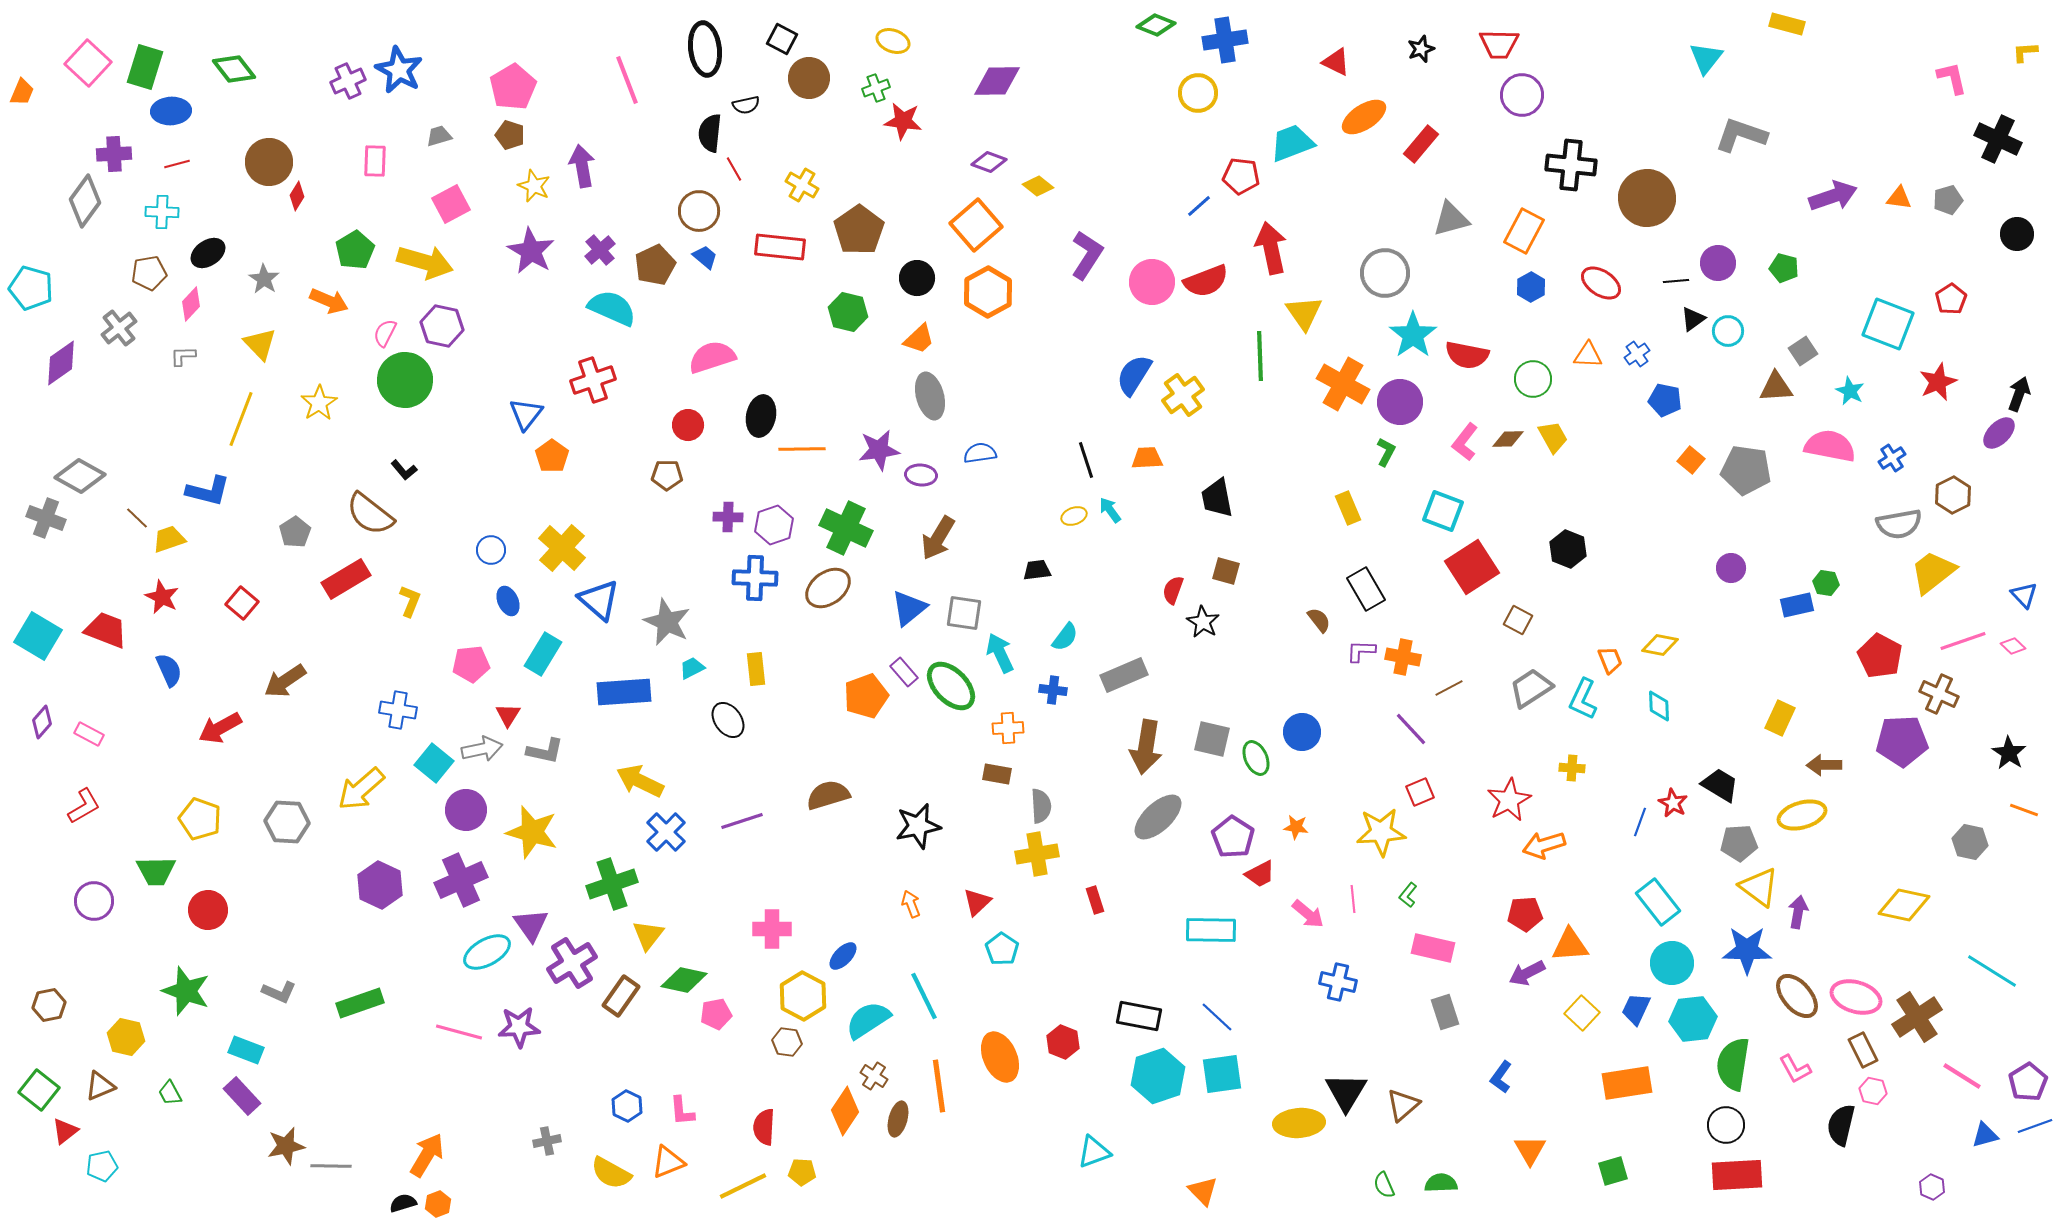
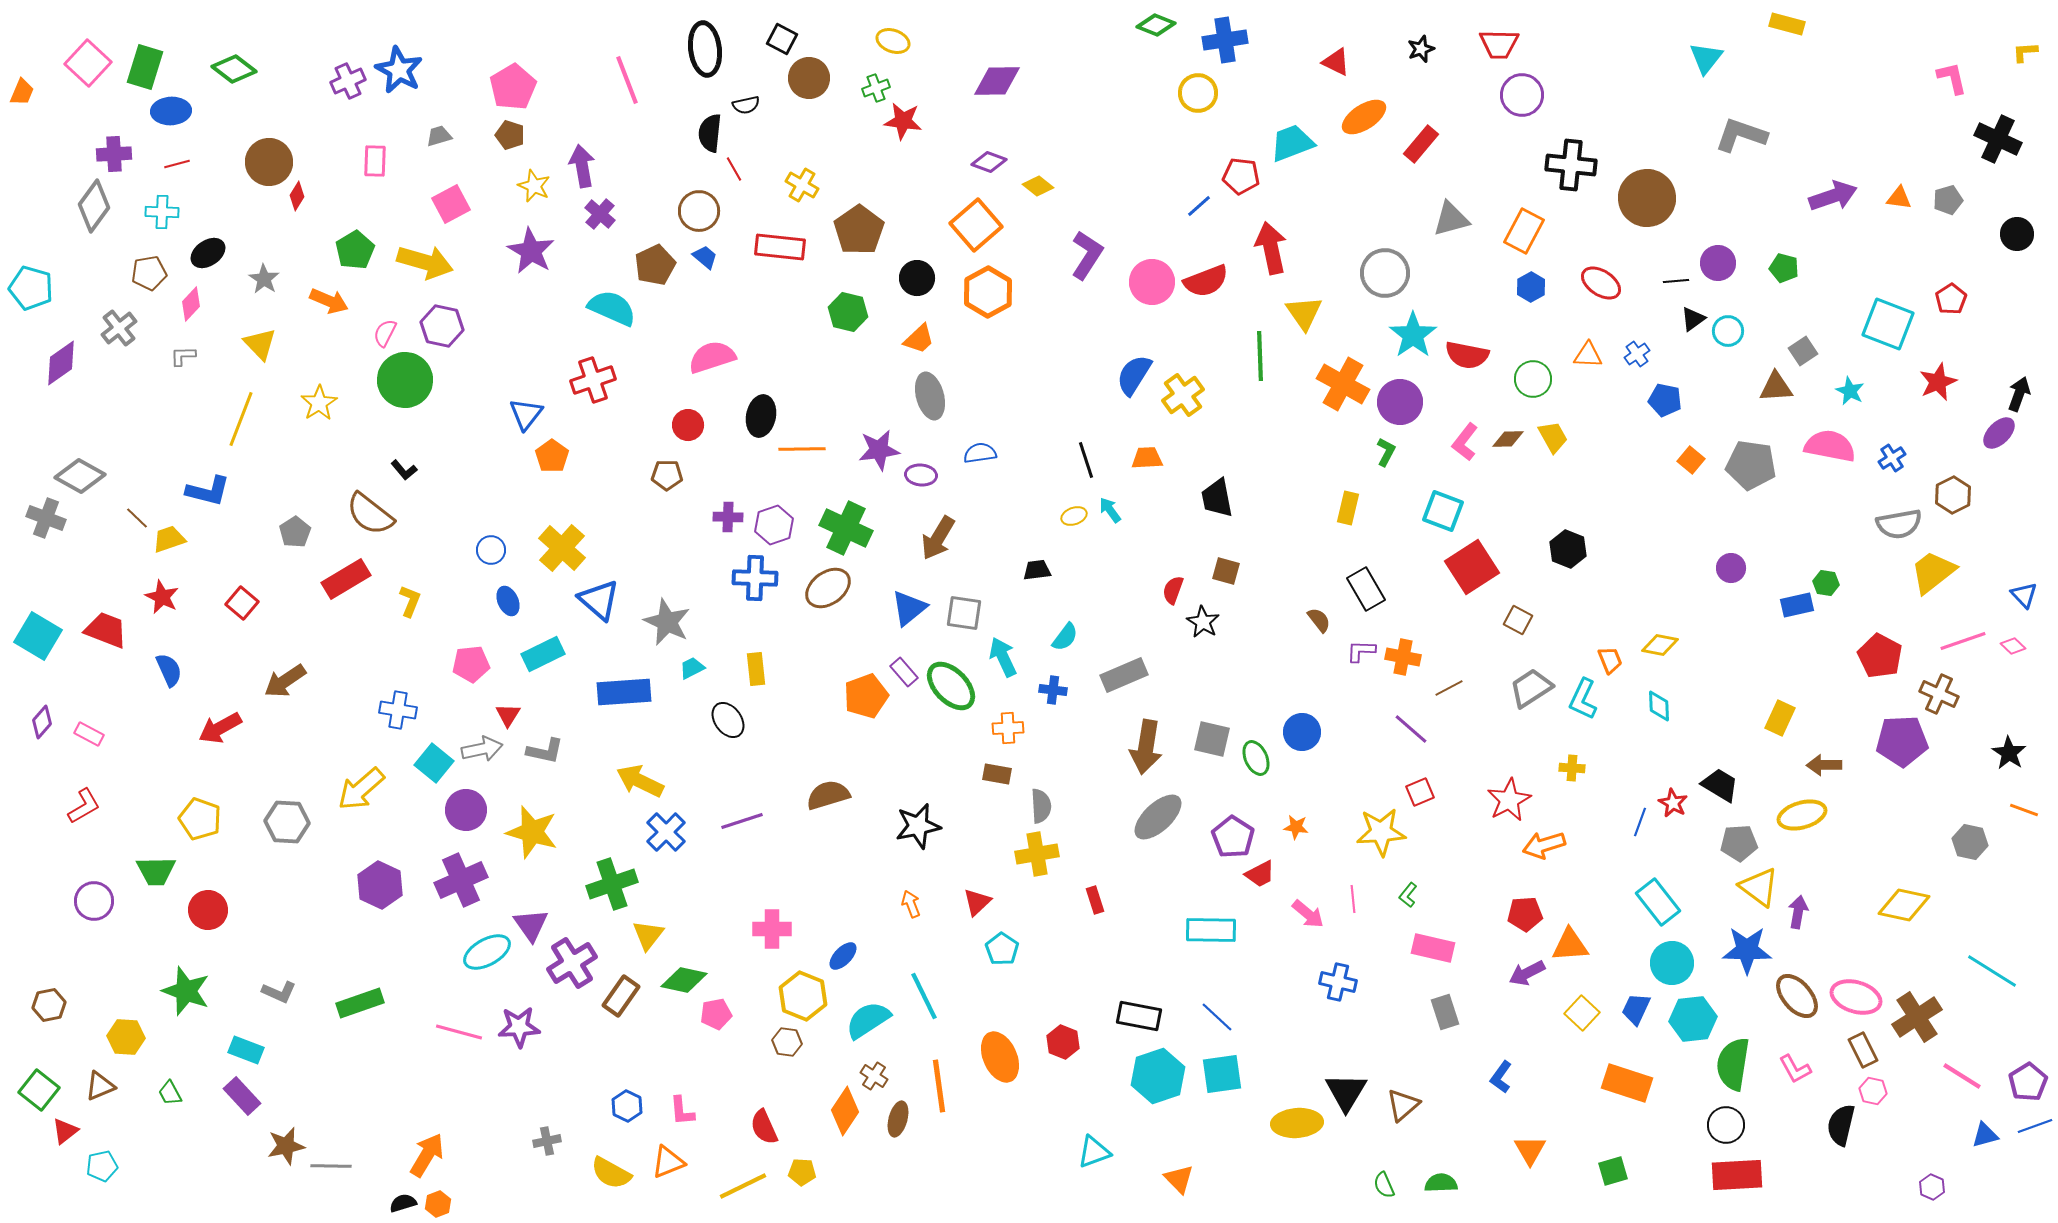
green diamond at (234, 69): rotated 15 degrees counterclockwise
gray diamond at (85, 201): moved 9 px right, 5 px down
purple cross at (600, 250): moved 36 px up; rotated 8 degrees counterclockwise
gray pentagon at (1746, 470): moved 5 px right, 5 px up
yellow rectangle at (1348, 508): rotated 36 degrees clockwise
cyan arrow at (1000, 653): moved 3 px right, 4 px down
cyan rectangle at (543, 654): rotated 33 degrees clockwise
purple line at (1411, 729): rotated 6 degrees counterclockwise
yellow hexagon at (803, 996): rotated 6 degrees counterclockwise
yellow hexagon at (126, 1037): rotated 9 degrees counterclockwise
orange rectangle at (1627, 1083): rotated 27 degrees clockwise
yellow ellipse at (1299, 1123): moved 2 px left
red semicircle at (764, 1127): rotated 27 degrees counterclockwise
orange triangle at (1203, 1191): moved 24 px left, 12 px up
